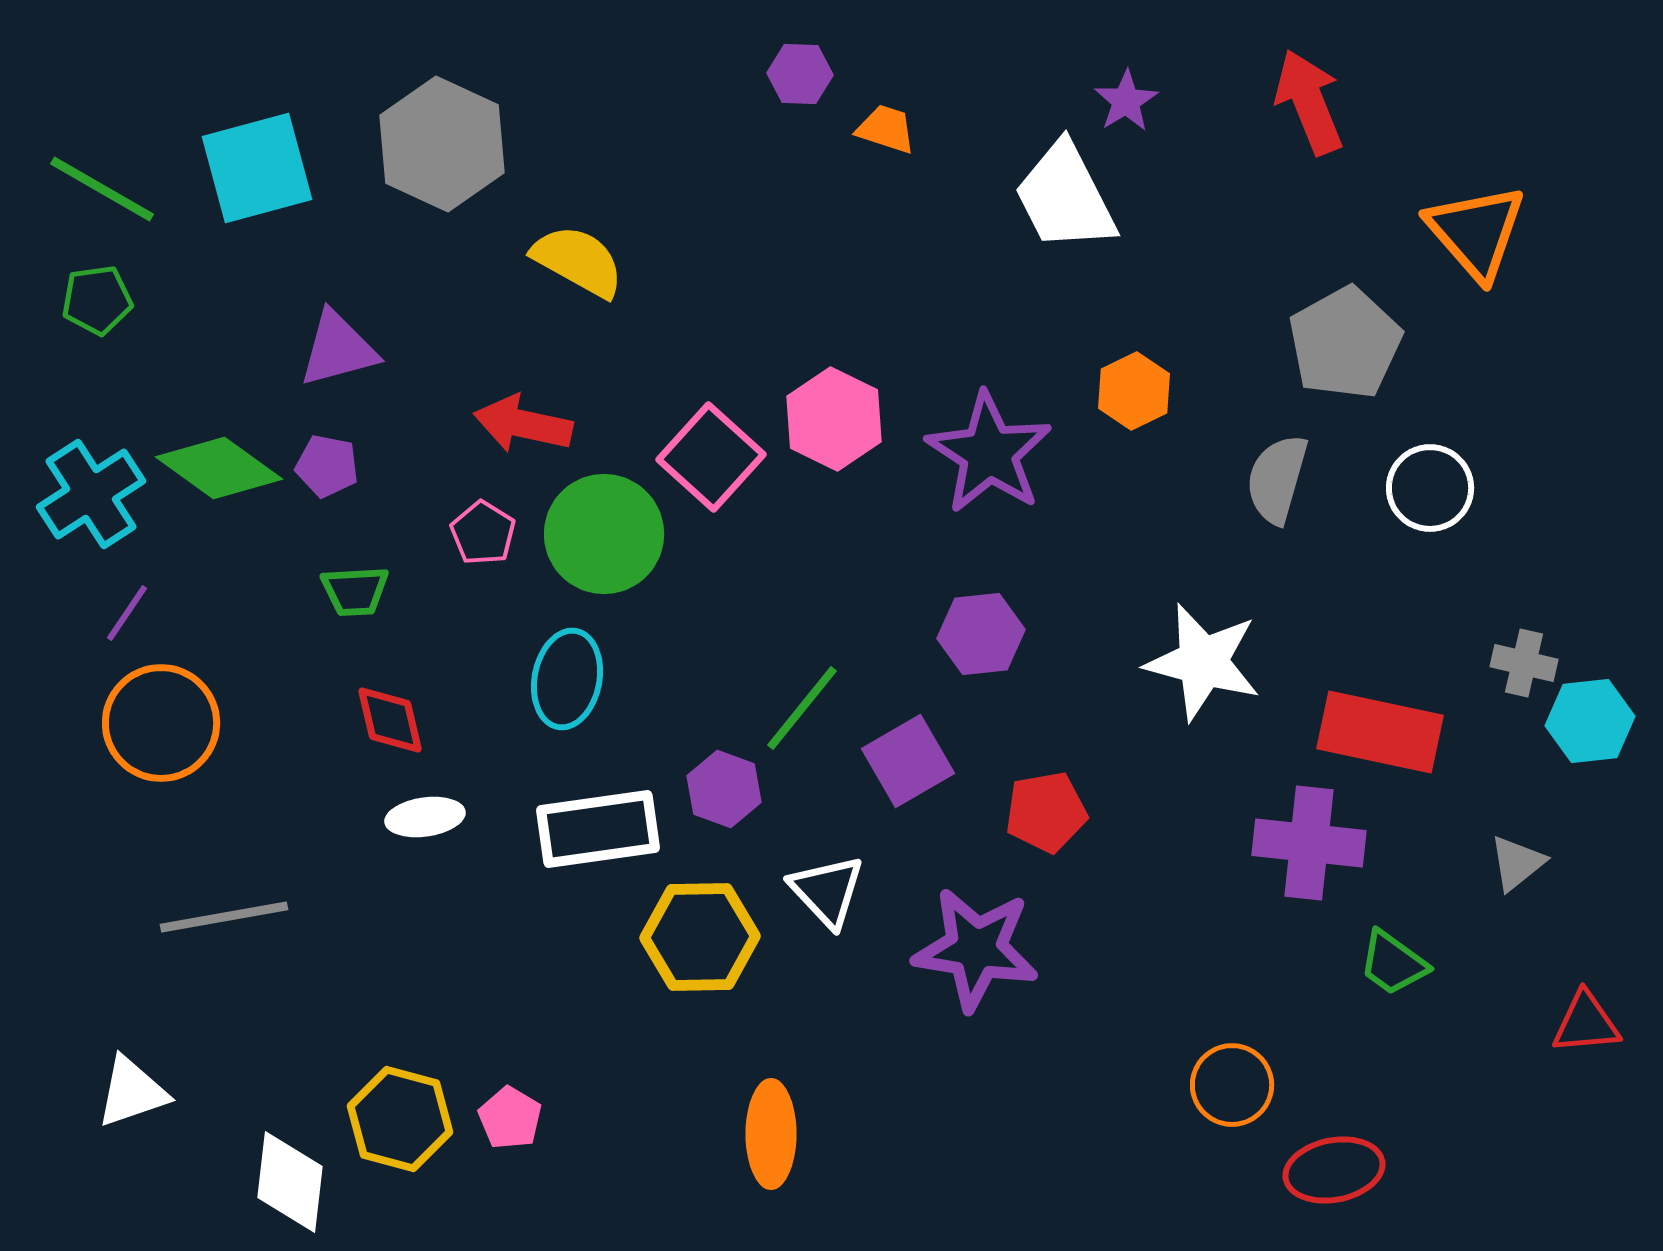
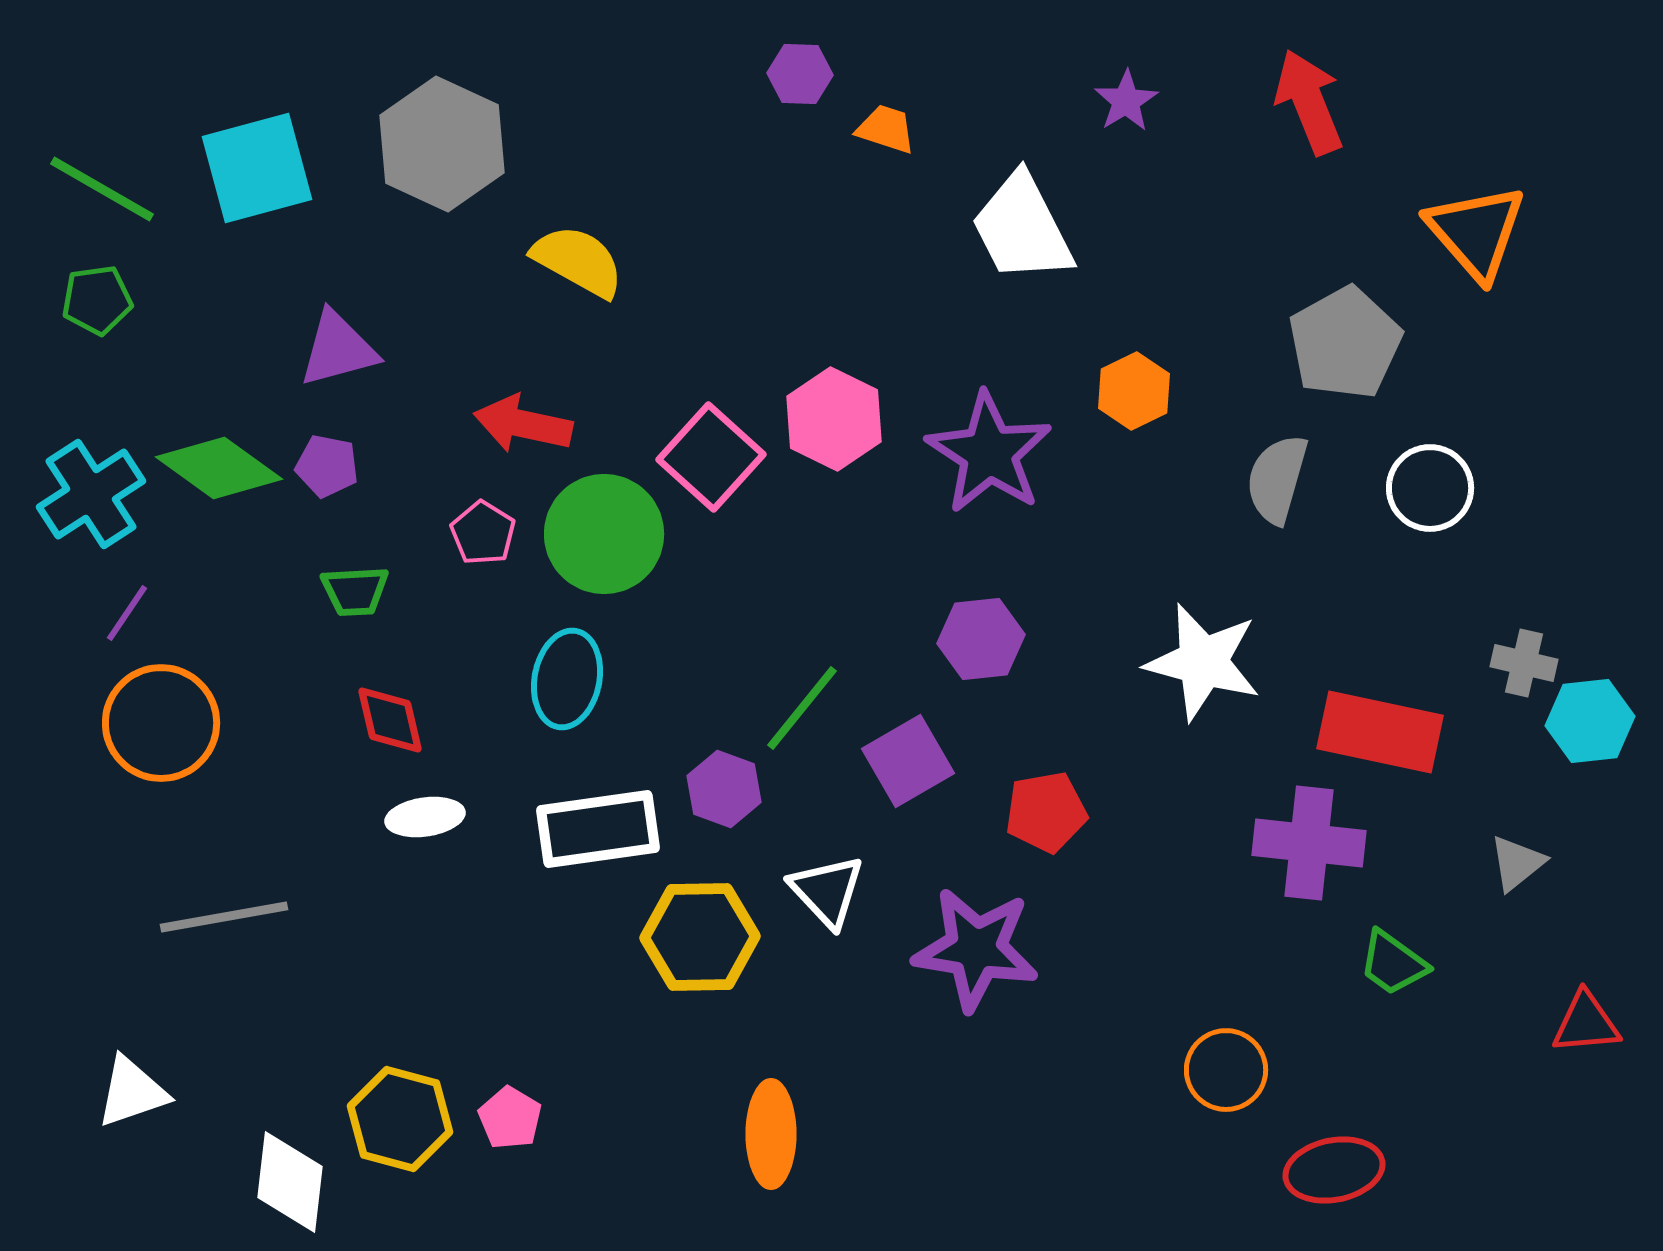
white trapezoid at (1065, 197): moved 43 px left, 31 px down
purple hexagon at (981, 634): moved 5 px down
orange circle at (1232, 1085): moved 6 px left, 15 px up
